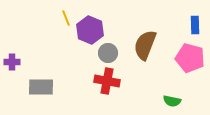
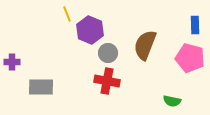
yellow line: moved 1 px right, 4 px up
